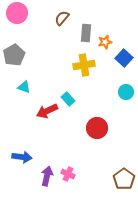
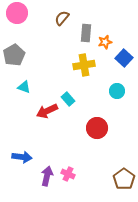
cyan circle: moved 9 px left, 1 px up
